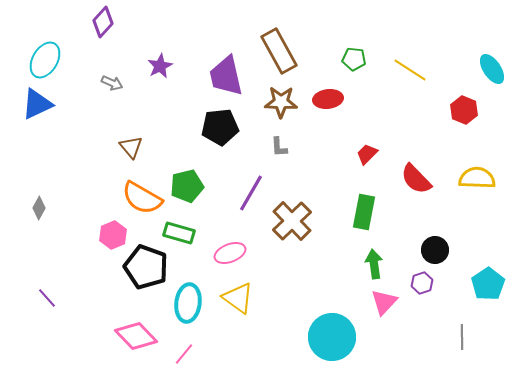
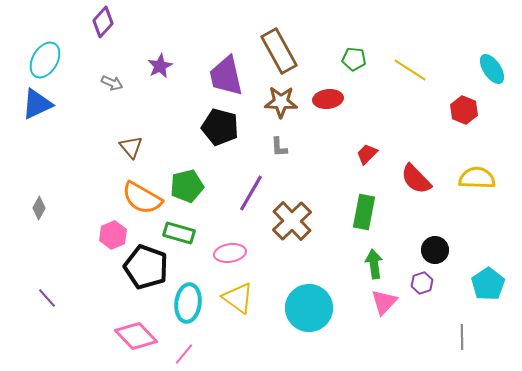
black pentagon at (220, 127): rotated 21 degrees clockwise
pink ellipse at (230, 253): rotated 12 degrees clockwise
cyan circle at (332, 337): moved 23 px left, 29 px up
